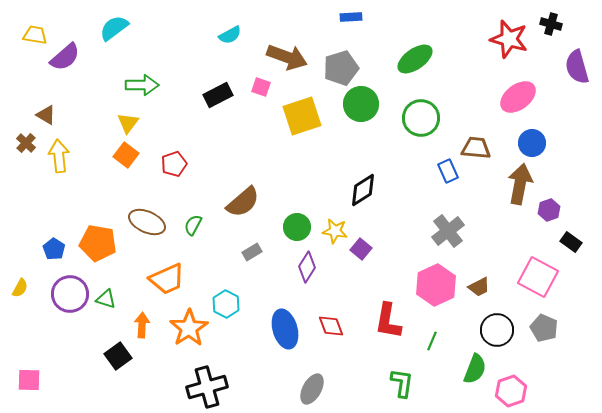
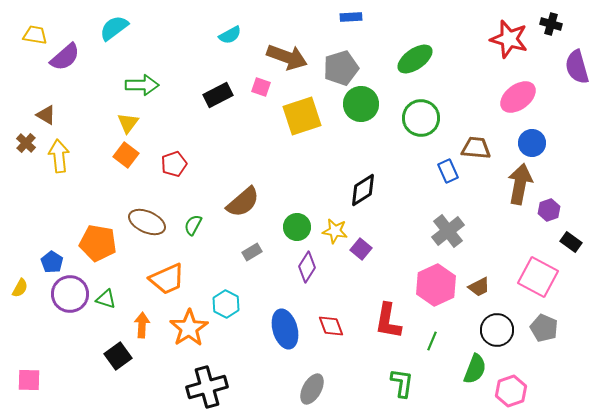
blue pentagon at (54, 249): moved 2 px left, 13 px down
